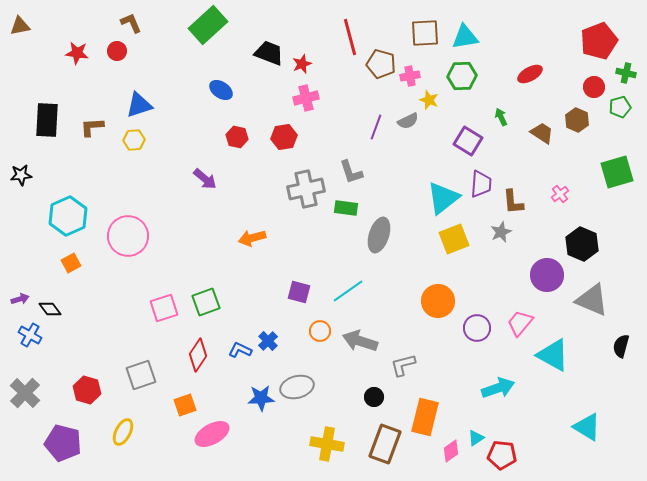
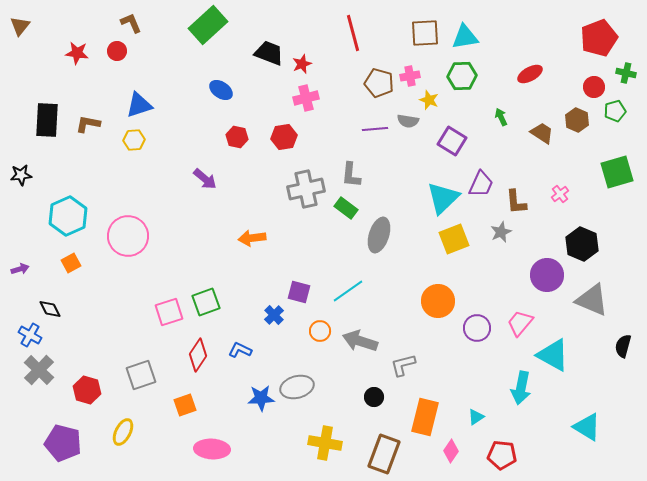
brown triangle at (20, 26): rotated 40 degrees counterclockwise
red line at (350, 37): moved 3 px right, 4 px up
red pentagon at (599, 41): moved 3 px up
brown pentagon at (381, 64): moved 2 px left, 19 px down
green pentagon at (620, 107): moved 5 px left, 4 px down
gray semicircle at (408, 121): rotated 35 degrees clockwise
brown L-shape at (92, 127): moved 4 px left, 3 px up; rotated 15 degrees clockwise
purple line at (376, 127): moved 1 px left, 2 px down; rotated 65 degrees clockwise
purple square at (468, 141): moved 16 px left
gray L-shape at (351, 172): moved 3 px down; rotated 24 degrees clockwise
purple trapezoid at (481, 184): rotated 20 degrees clockwise
cyan triangle at (443, 198): rotated 6 degrees counterclockwise
brown L-shape at (513, 202): moved 3 px right
green rectangle at (346, 208): rotated 30 degrees clockwise
orange arrow at (252, 238): rotated 8 degrees clockwise
purple arrow at (20, 299): moved 30 px up
pink square at (164, 308): moved 5 px right, 4 px down
black diamond at (50, 309): rotated 10 degrees clockwise
blue cross at (268, 341): moved 6 px right, 26 px up
black semicircle at (621, 346): moved 2 px right
cyan arrow at (498, 388): moved 23 px right; rotated 120 degrees clockwise
gray cross at (25, 393): moved 14 px right, 23 px up
pink ellipse at (212, 434): moved 15 px down; rotated 32 degrees clockwise
cyan triangle at (476, 438): moved 21 px up
yellow cross at (327, 444): moved 2 px left, 1 px up
brown rectangle at (385, 444): moved 1 px left, 10 px down
pink diamond at (451, 451): rotated 20 degrees counterclockwise
